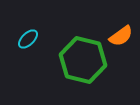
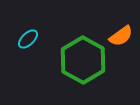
green hexagon: rotated 15 degrees clockwise
